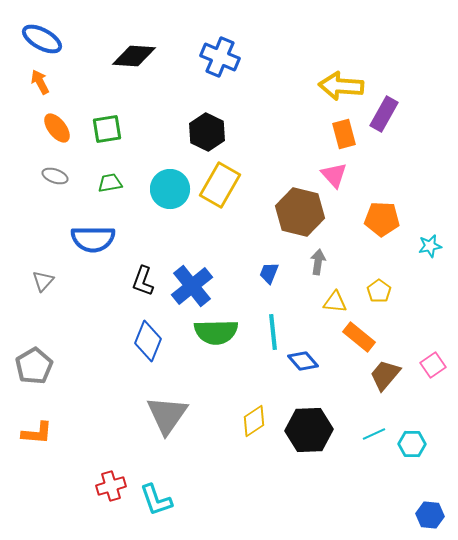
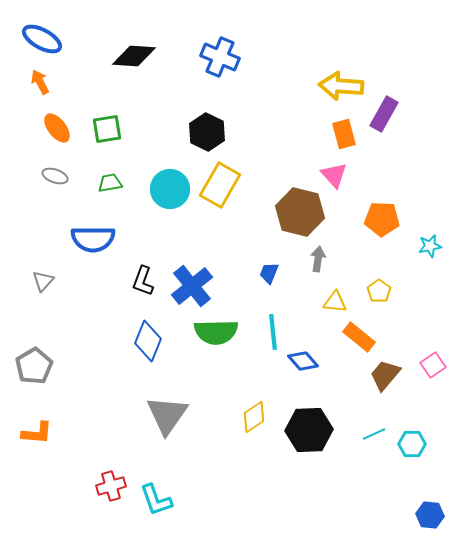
gray arrow at (318, 262): moved 3 px up
yellow diamond at (254, 421): moved 4 px up
